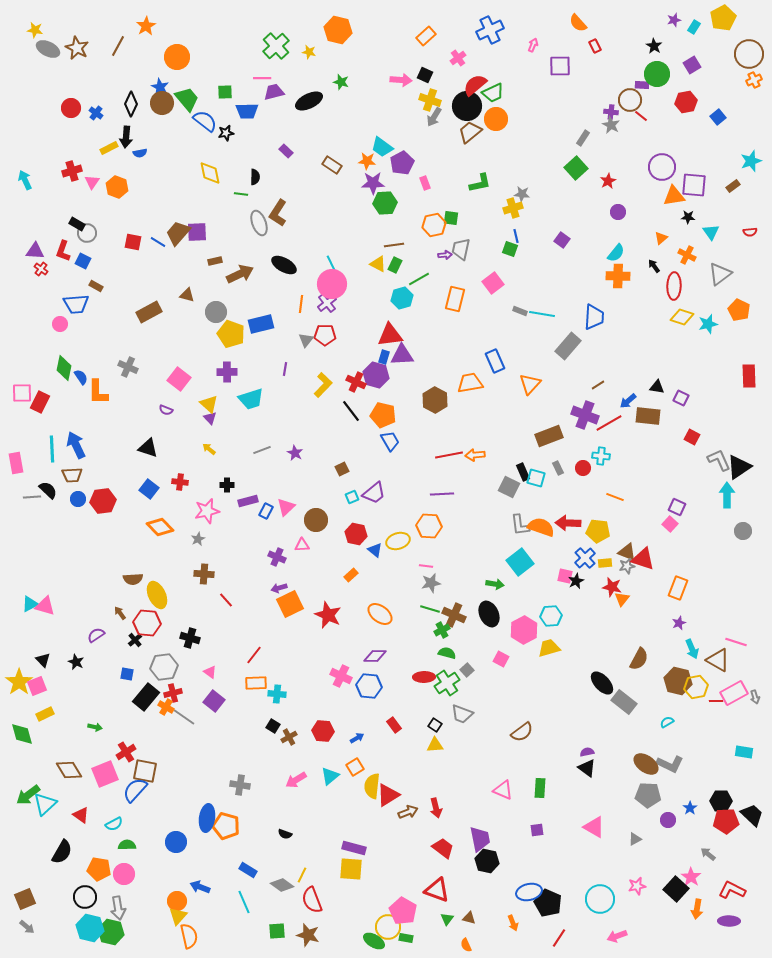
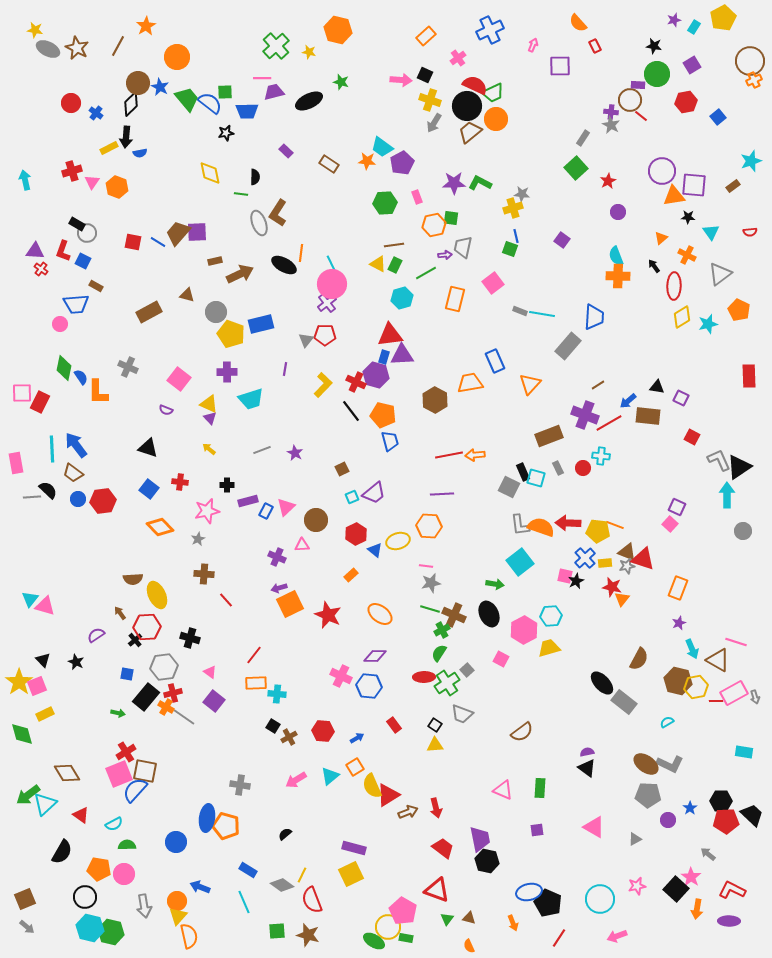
black star at (654, 46): rotated 21 degrees counterclockwise
brown circle at (749, 54): moved 1 px right, 7 px down
red semicircle at (475, 85): rotated 65 degrees clockwise
purple rectangle at (642, 85): moved 4 px left
brown circle at (162, 103): moved 24 px left, 20 px up
black diamond at (131, 104): rotated 20 degrees clockwise
red circle at (71, 108): moved 5 px up
gray arrow at (434, 117): moved 6 px down
blue semicircle at (205, 121): moved 5 px right, 18 px up
brown rectangle at (332, 165): moved 3 px left, 1 px up
purple circle at (662, 167): moved 4 px down
cyan arrow at (25, 180): rotated 12 degrees clockwise
purple star at (373, 183): moved 81 px right
pink rectangle at (425, 183): moved 8 px left, 14 px down
green L-shape at (480, 183): rotated 140 degrees counterclockwise
gray trapezoid at (461, 249): moved 2 px right, 2 px up
cyan semicircle at (616, 253): moved 3 px down; rotated 120 degrees clockwise
green line at (419, 279): moved 7 px right, 6 px up
orange line at (301, 304): moved 51 px up
yellow diamond at (682, 317): rotated 50 degrees counterclockwise
yellow triangle at (209, 404): rotated 18 degrees counterclockwise
blue trapezoid at (390, 441): rotated 15 degrees clockwise
blue arrow at (76, 445): rotated 12 degrees counterclockwise
brown trapezoid at (72, 475): moved 1 px right, 2 px up; rotated 40 degrees clockwise
orange line at (615, 497): moved 28 px down
red hexagon at (356, 534): rotated 20 degrees clockwise
cyan triangle at (30, 604): moved 5 px up; rotated 24 degrees counterclockwise
red hexagon at (147, 623): moved 4 px down; rotated 8 degrees counterclockwise
green semicircle at (447, 653): moved 8 px left; rotated 72 degrees counterclockwise
green arrow at (95, 727): moved 23 px right, 14 px up
brown diamond at (69, 770): moved 2 px left, 3 px down
pink square at (105, 774): moved 14 px right
yellow semicircle at (372, 786): rotated 30 degrees counterclockwise
black semicircle at (285, 834): rotated 120 degrees clockwise
yellow square at (351, 869): moved 5 px down; rotated 30 degrees counterclockwise
gray arrow at (118, 908): moved 26 px right, 2 px up
orange semicircle at (466, 945): moved 3 px right, 1 px down
